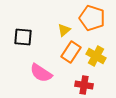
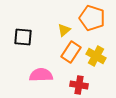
pink semicircle: moved 2 px down; rotated 145 degrees clockwise
red cross: moved 5 px left
